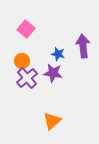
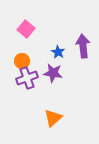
blue star: moved 2 px up; rotated 16 degrees clockwise
purple cross: rotated 20 degrees clockwise
orange triangle: moved 1 px right, 3 px up
